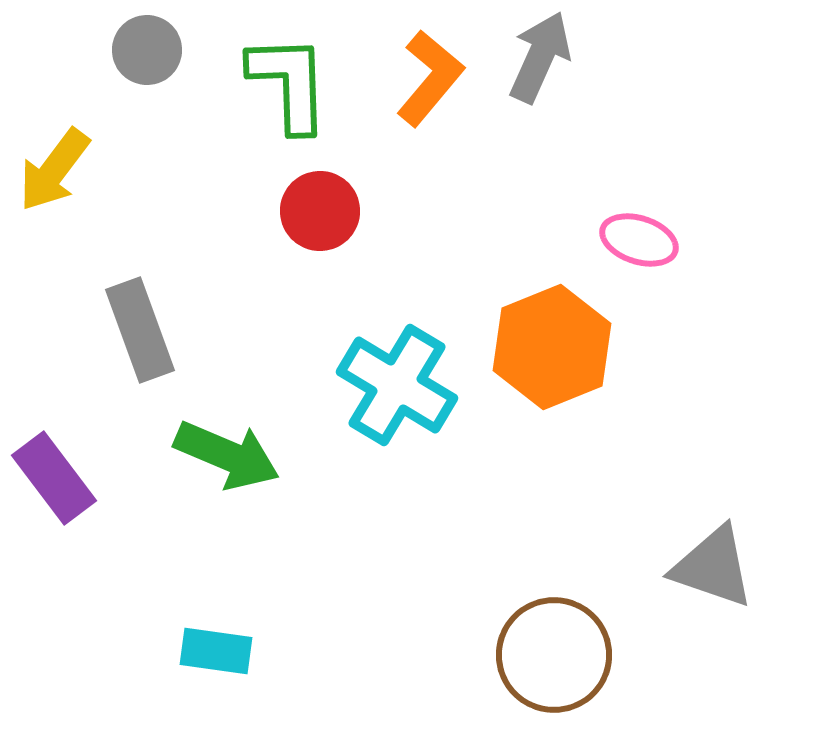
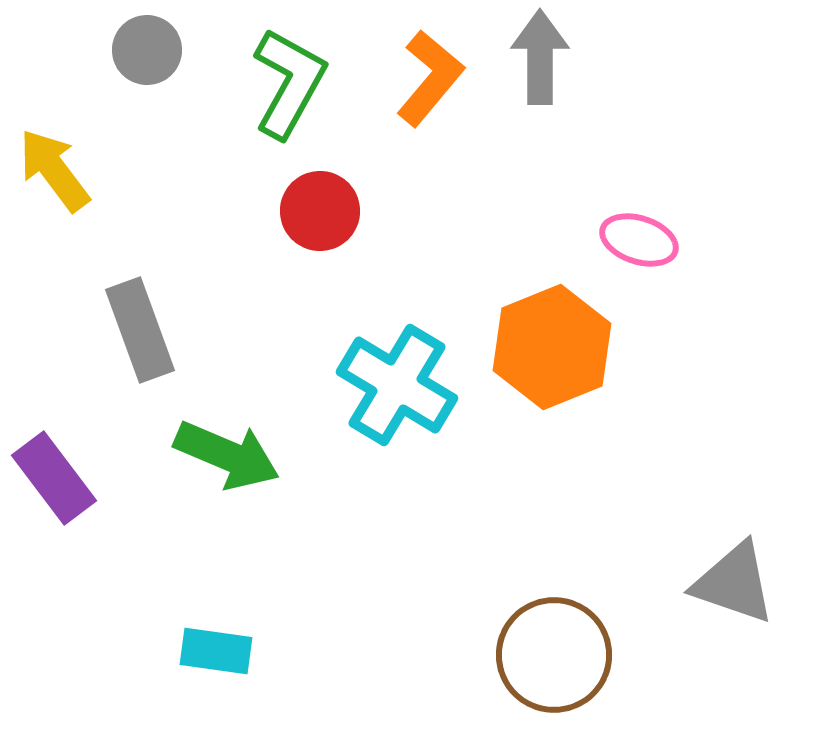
gray arrow: rotated 24 degrees counterclockwise
green L-shape: rotated 31 degrees clockwise
yellow arrow: rotated 106 degrees clockwise
gray triangle: moved 21 px right, 16 px down
